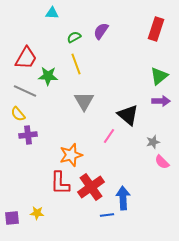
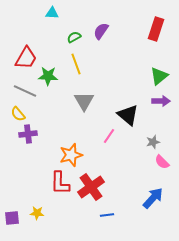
purple cross: moved 1 px up
blue arrow: moved 30 px right; rotated 45 degrees clockwise
